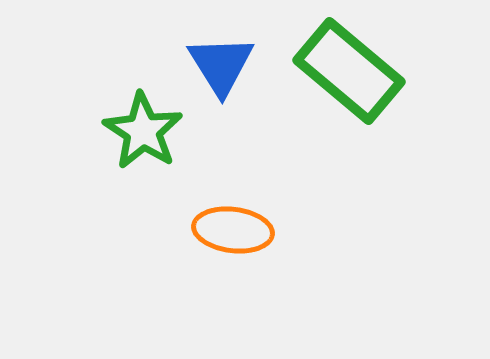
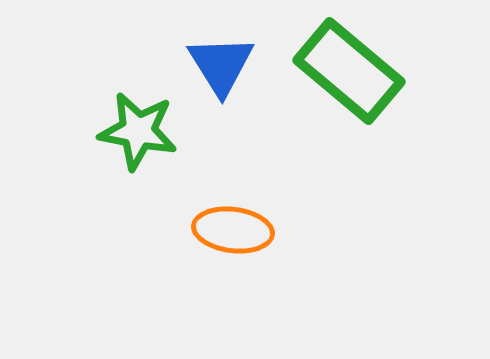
green star: moved 5 px left; rotated 22 degrees counterclockwise
